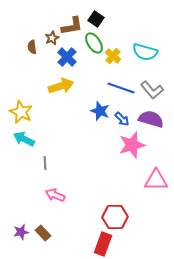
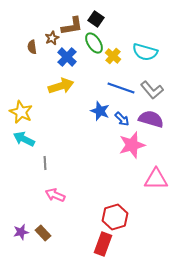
pink triangle: moved 1 px up
red hexagon: rotated 15 degrees counterclockwise
